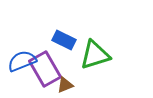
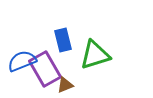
blue rectangle: moved 1 px left; rotated 50 degrees clockwise
